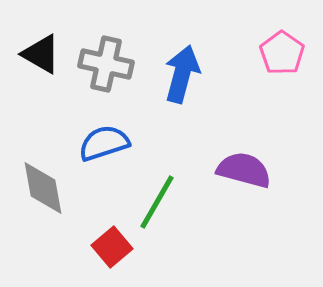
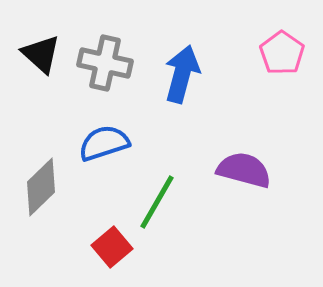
black triangle: rotated 12 degrees clockwise
gray cross: moved 1 px left, 1 px up
gray diamond: moved 2 px left, 1 px up; rotated 56 degrees clockwise
